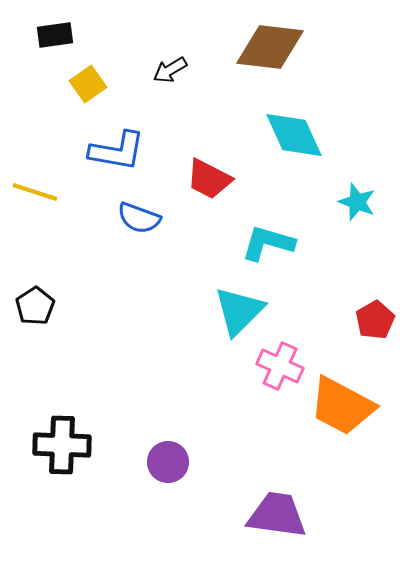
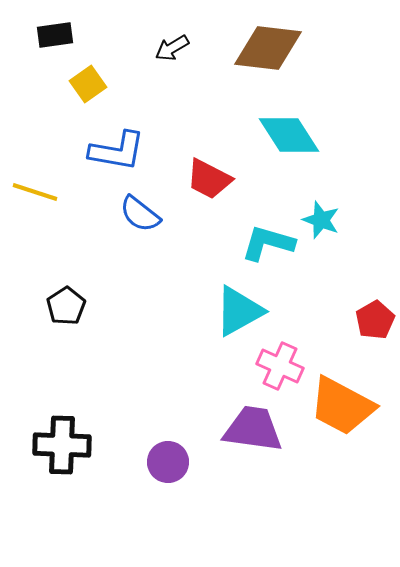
brown diamond: moved 2 px left, 1 px down
black arrow: moved 2 px right, 22 px up
cyan diamond: moved 5 px left; rotated 8 degrees counterclockwise
cyan star: moved 36 px left, 18 px down
blue semicircle: moved 1 px right, 4 px up; rotated 18 degrees clockwise
black pentagon: moved 31 px right
cyan triangle: rotated 16 degrees clockwise
purple trapezoid: moved 24 px left, 86 px up
